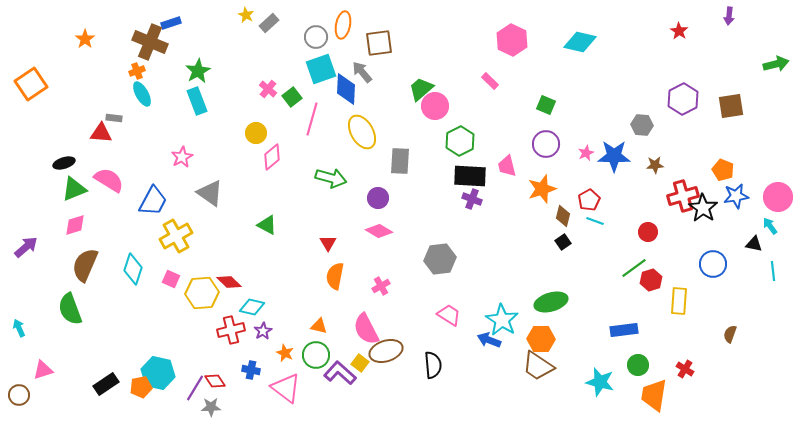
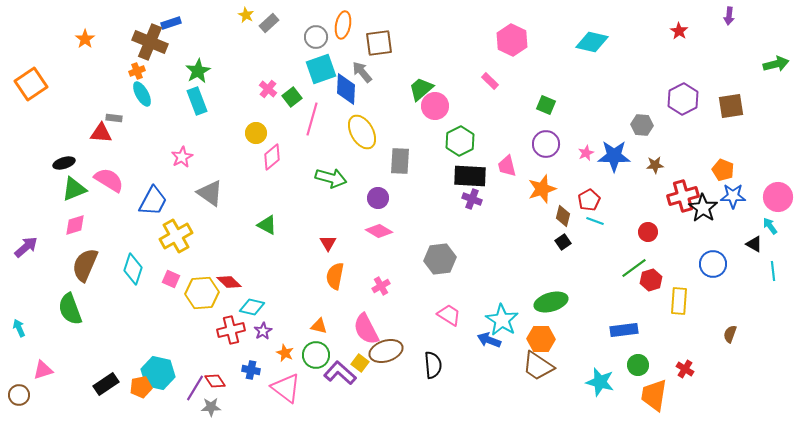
cyan diamond at (580, 42): moved 12 px right
blue star at (736, 196): moved 3 px left; rotated 10 degrees clockwise
black triangle at (754, 244): rotated 18 degrees clockwise
